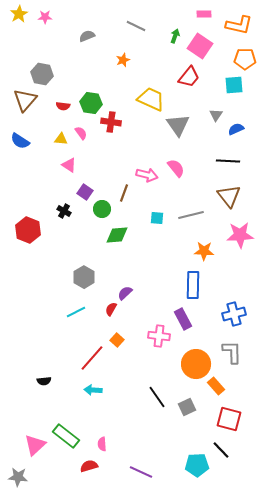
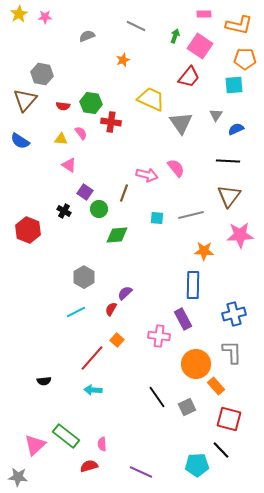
gray triangle at (178, 125): moved 3 px right, 2 px up
brown triangle at (229, 196): rotated 15 degrees clockwise
green circle at (102, 209): moved 3 px left
